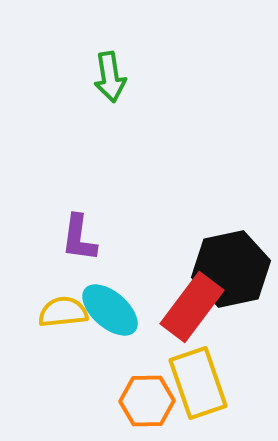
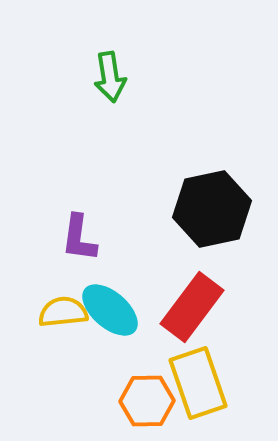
black hexagon: moved 19 px left, 60 px up
